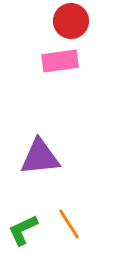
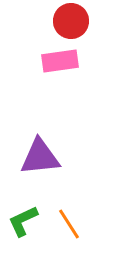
green L-shape: moved 9 px up
